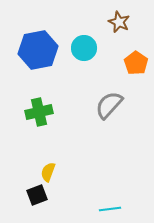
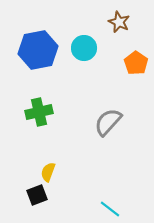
gray semicircle: moved 1 px left, 17 px down
cyan line: rotated 45 degrees clockwise
